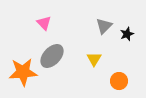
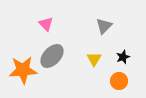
pink triangle: moved 2 px right, 1 px down
black star: moved 4 px left, 23 px down
orange star: moved 2 px up
